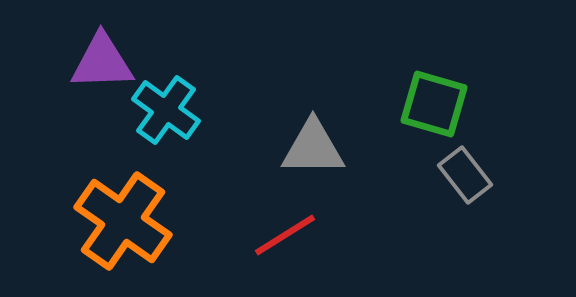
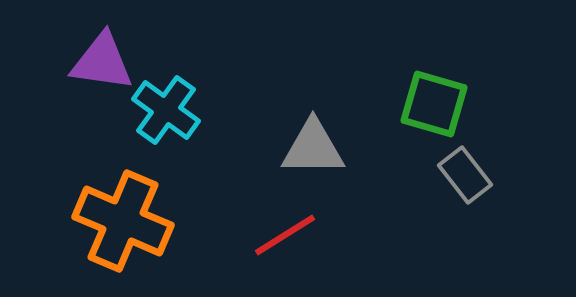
purple triangle: rotated 10 degrees clockwise
orange cross: rotated 12 degrees counterclockwise
